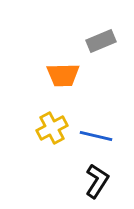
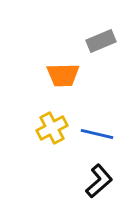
blue line: moved 1 px right, 2 px up
black L-shape: moved 2 px right; rotated 16 degrees clockwise
